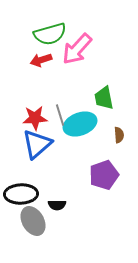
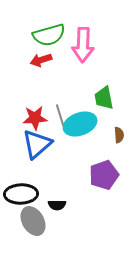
green semicircle: moved 1 px left, 1 px down
pink arrow: moved 6 px right, 4 px up; rotated 40 degrees counterclockwise
